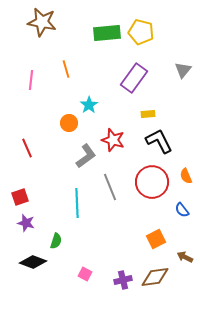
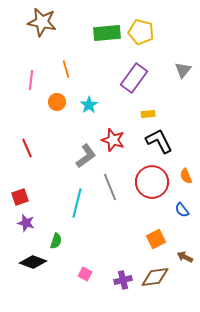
orange circle: moved 12 px left, 21 px up
cyan line: rotated 16 degrees clockwise
